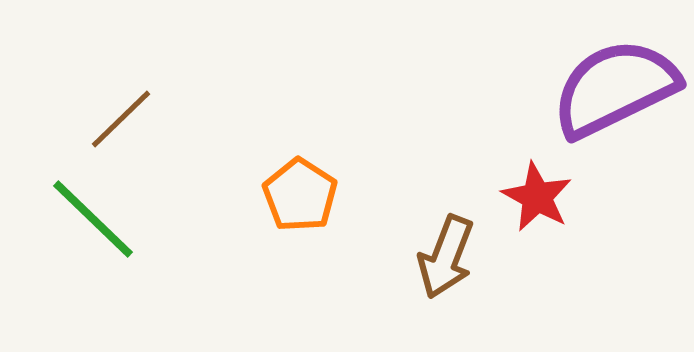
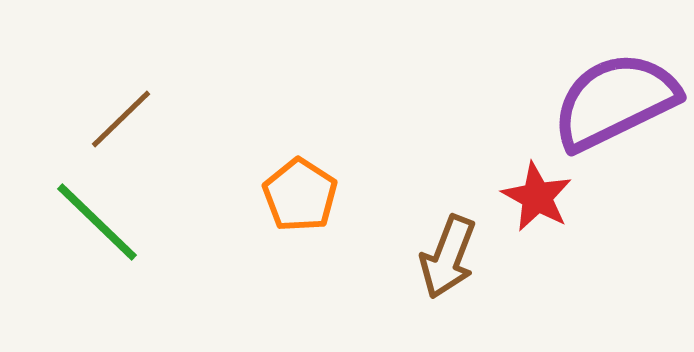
purple semicircle: moved 13 px down
green line: moved 4 px right, 3 px down
brown arrow: moved 2 px right
